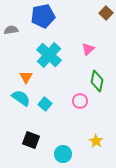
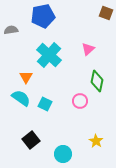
brown square: rotated 24 degrees counterclockwise
cyan square: rotated 16 degrees counterclockwise
black square: rotated 30 degrees clockwise
